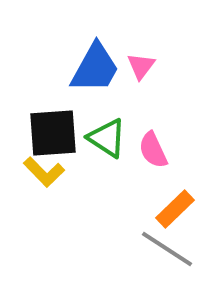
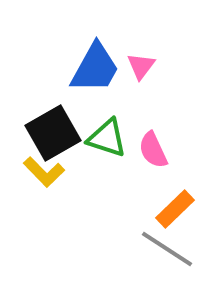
black square: rotated 26 degrees counterclockwise
green triangle: rotated 15 degrees counterclockwise
